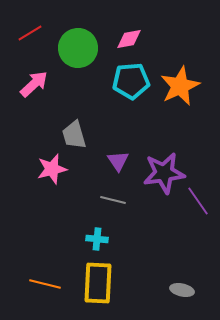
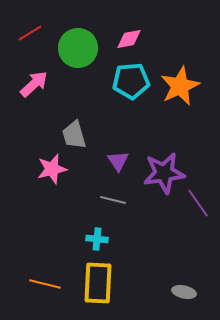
purple line: moved 2 px down
gray ellipse: moved 2 px right, 2 px down
